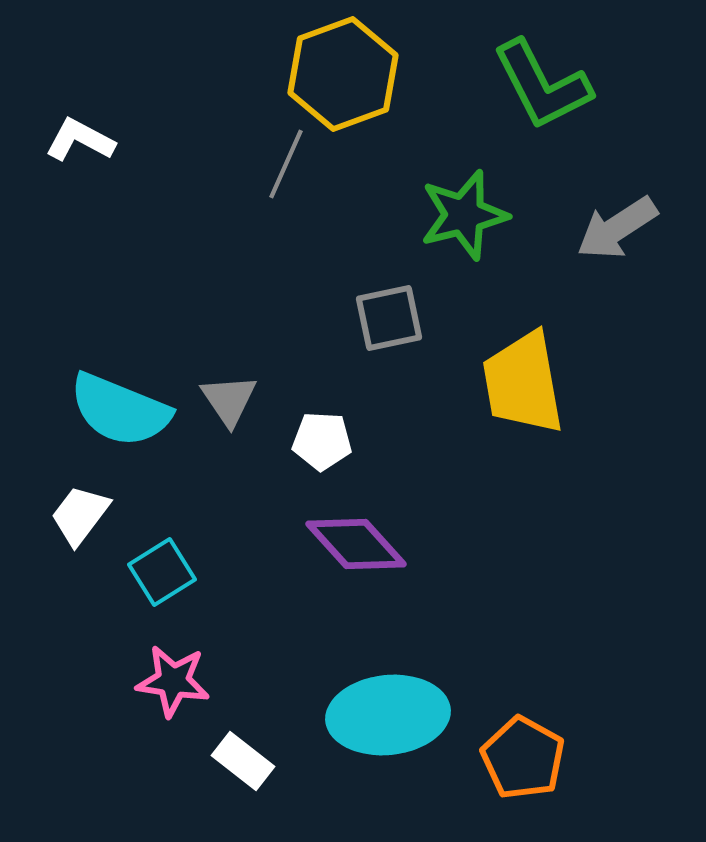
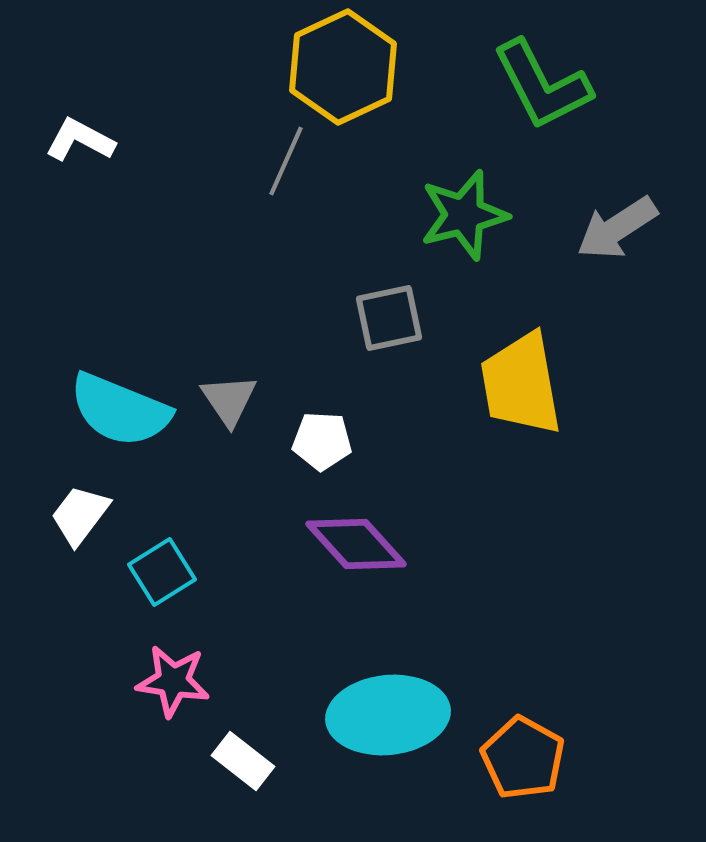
yellow hexagon: moved 7 px up; rotated 5 degrees counterclockwise
gray line: moved 3 px up
yellow trapezoid: moved 2 px left, 1 px down
